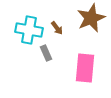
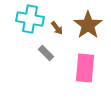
brown star: moved 3 px left, 7 px down; rotated 12 degrees counterclockwise
cyan cross: moved 1 px right, 11 px up
gray rectangle: rotated 21 degrees counterclockwise
